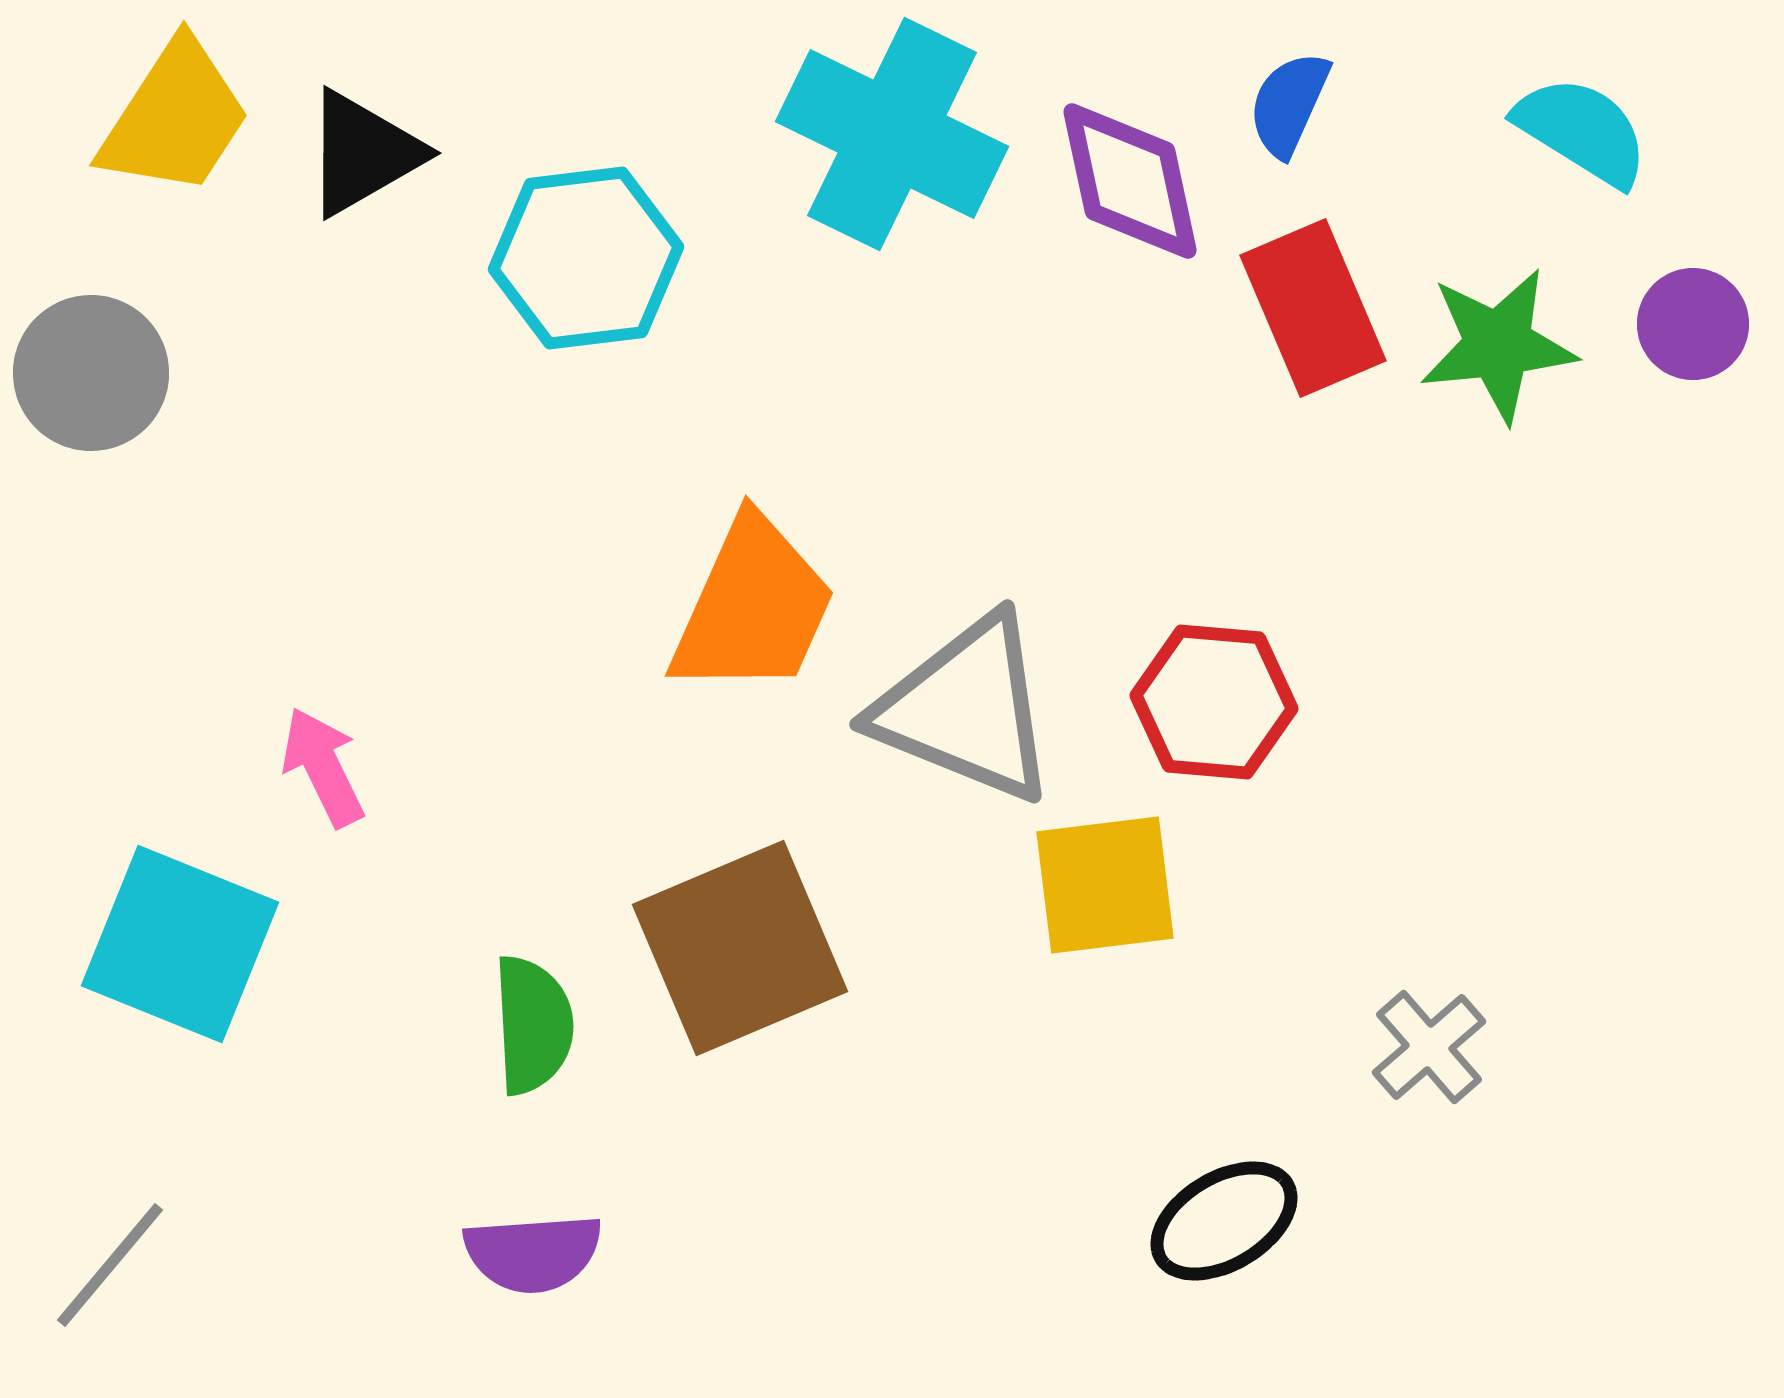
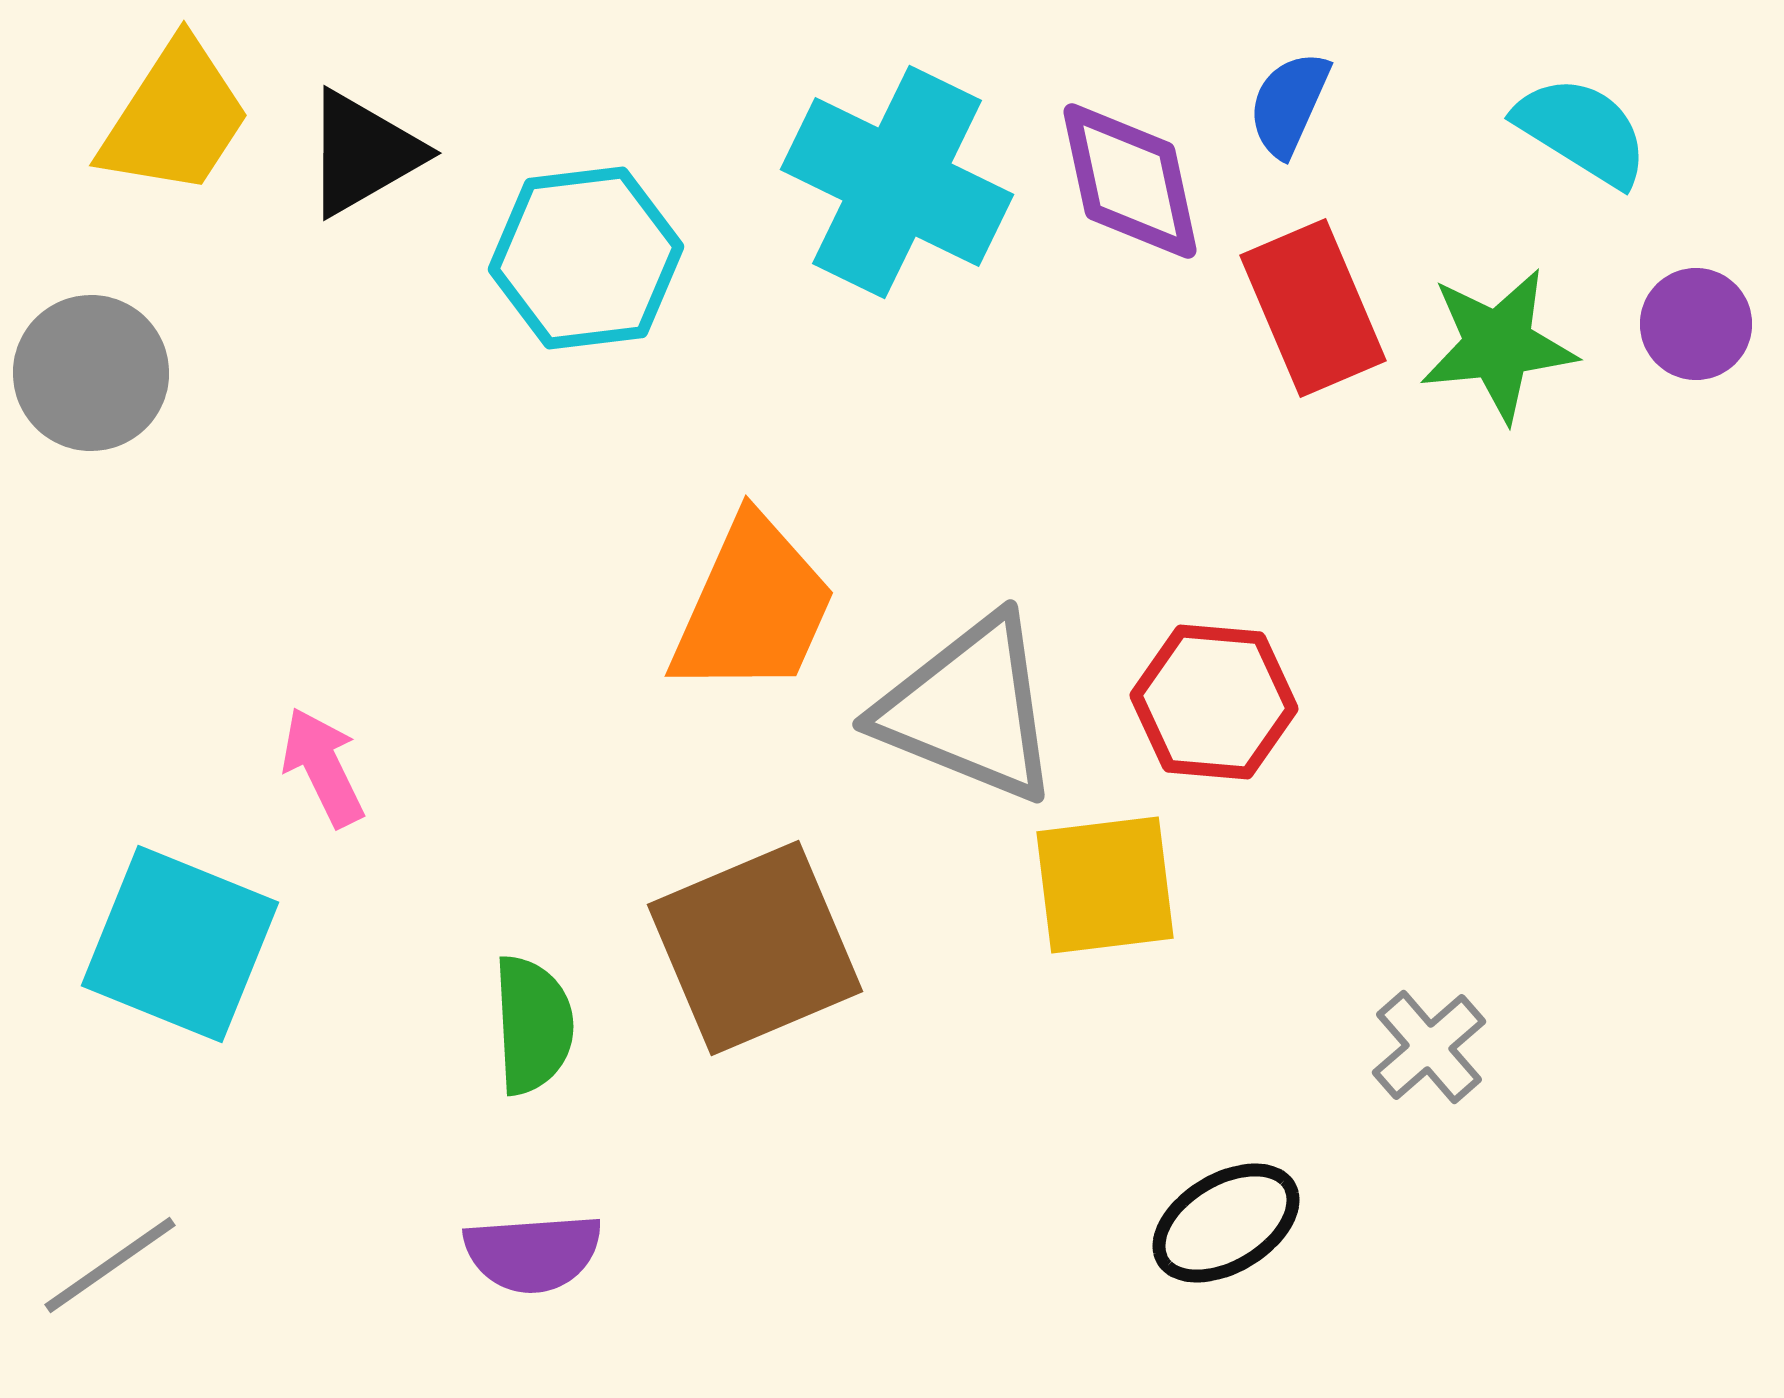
cyan cross: moved 5 px right, 48 px down
purple circle: moved 3 px right
gray triangle: moved 3 px right
brown square: moved 15 px right
black ellipse: moved 2 px right, 2 px down
gray line: rotated 15 degrees clockwise
